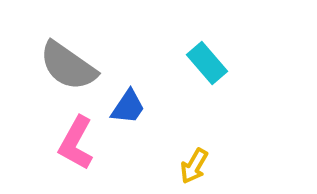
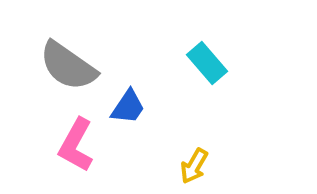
pink L-shape: moved 2 px down
